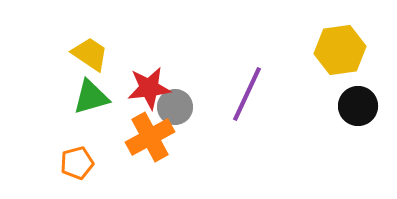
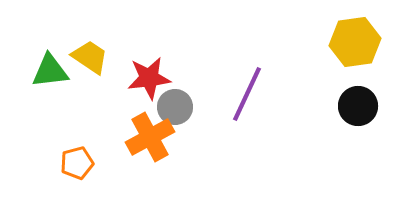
yellow hexagon: moved 15 px right, 8 px up
yellow trapezoid: moved 3 px down
red star: moved 10 px up
green triangle: moved 41 px left, 26 px up; rotated 9 degrees clockwise
